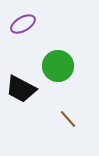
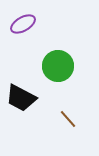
black trapezoid: moved 9 px down
